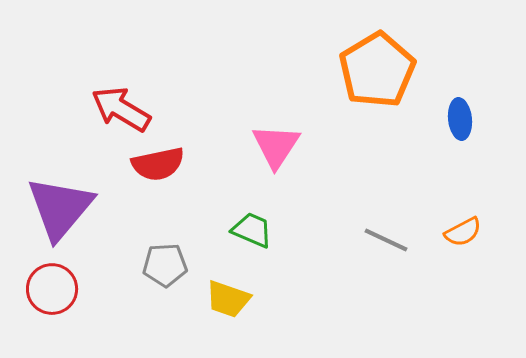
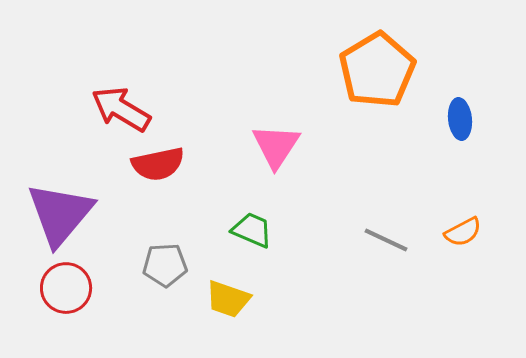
purple triangle: moved 6 px down
red circle: moved 14 px right, 1 px up
